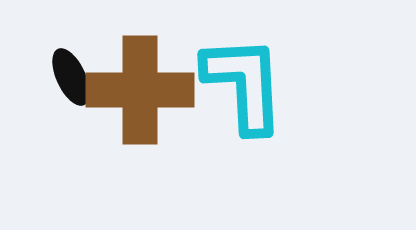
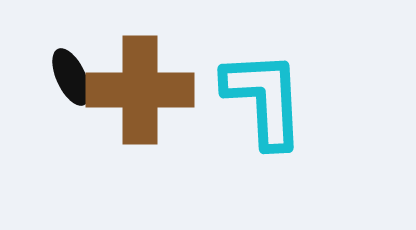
cyan L-shape: moved 20 px right, 15 px down
